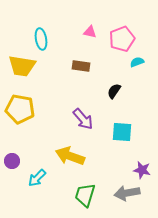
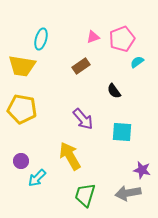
pink triangle: moved 3 px right, 5 px down; rotated 32 degrees counterclockwise
cyan ellipse: rotated 25 degrees clockwise
cyan semicircle: rotated 16 degrees counterclockwise
brown rectangle: rotated 42 degrees counterclockwise
black semicircle: rotated 70 degrees counterclockwise
yellow pentagon: moved 2 px right
yellow arrow: rotated 40 degrees clockwise
purple circle: moved 9 px right
gray arrow: moved 1 px right
